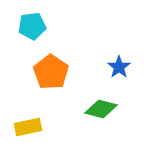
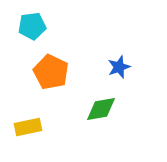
blue star: rotated 15 degrees clockwise
orange pentagon: rotated 8 degrees counterclockwise
green diamond: rotated 24 degrees counterclockwise
